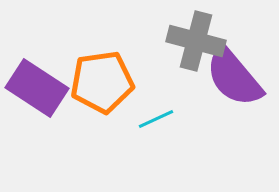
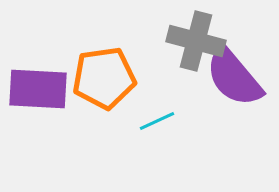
orange pentagon: moved 2 px right, 4 px up
purple rectangle: moved 1 px right, 1 px down; rotated 30 degrees counterclockwise
cyan line: moved 1 px right, 2 px down
